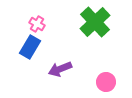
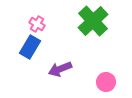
green cross: moved 2 px left, 1 px up
